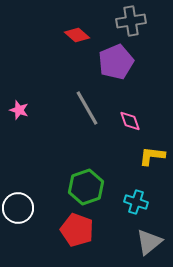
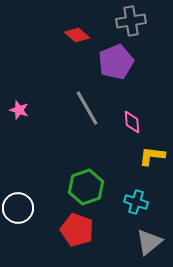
pink diamond: moved 2 px right, 1 px down; rotated 15 degrees clockwise
